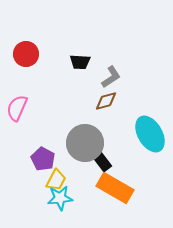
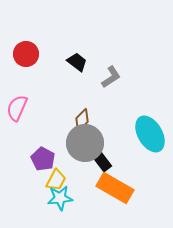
black trapezoid: moved 3 px left; rotated 145 degrees counterclockwise
brown diamond: moved 24 px left, 19 px down; rotated 30 degrees counterclockwise
